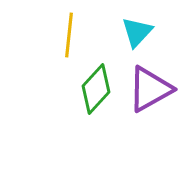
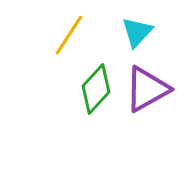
yellow line: rotated 27 degrees clockwise
purple triangle: moved 3 px left
